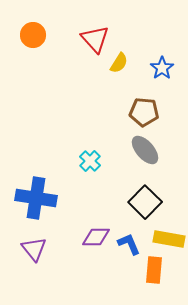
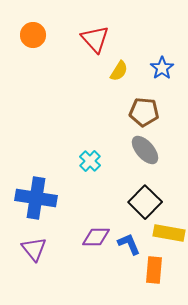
yellow semicircle: moved 8 px down
yellow rectangle: moved 6 px up
